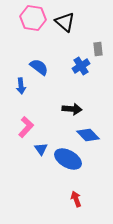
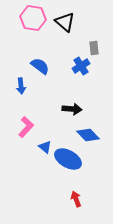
gray rectangle: moved 4 px left, 1 px up
blue semicircle: moved 1 px right, 1 px up
blue triangle: moved 4 px right, 2 px up; rotated 16 degrees counterclockwise
